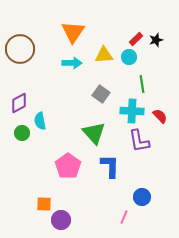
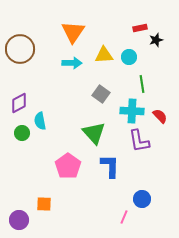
red rectangle: moved 4 px right, 11 px up; rotated 32 degrees clockwise
blue circle: moved 2 px down
purple circle: moved 42 px left
